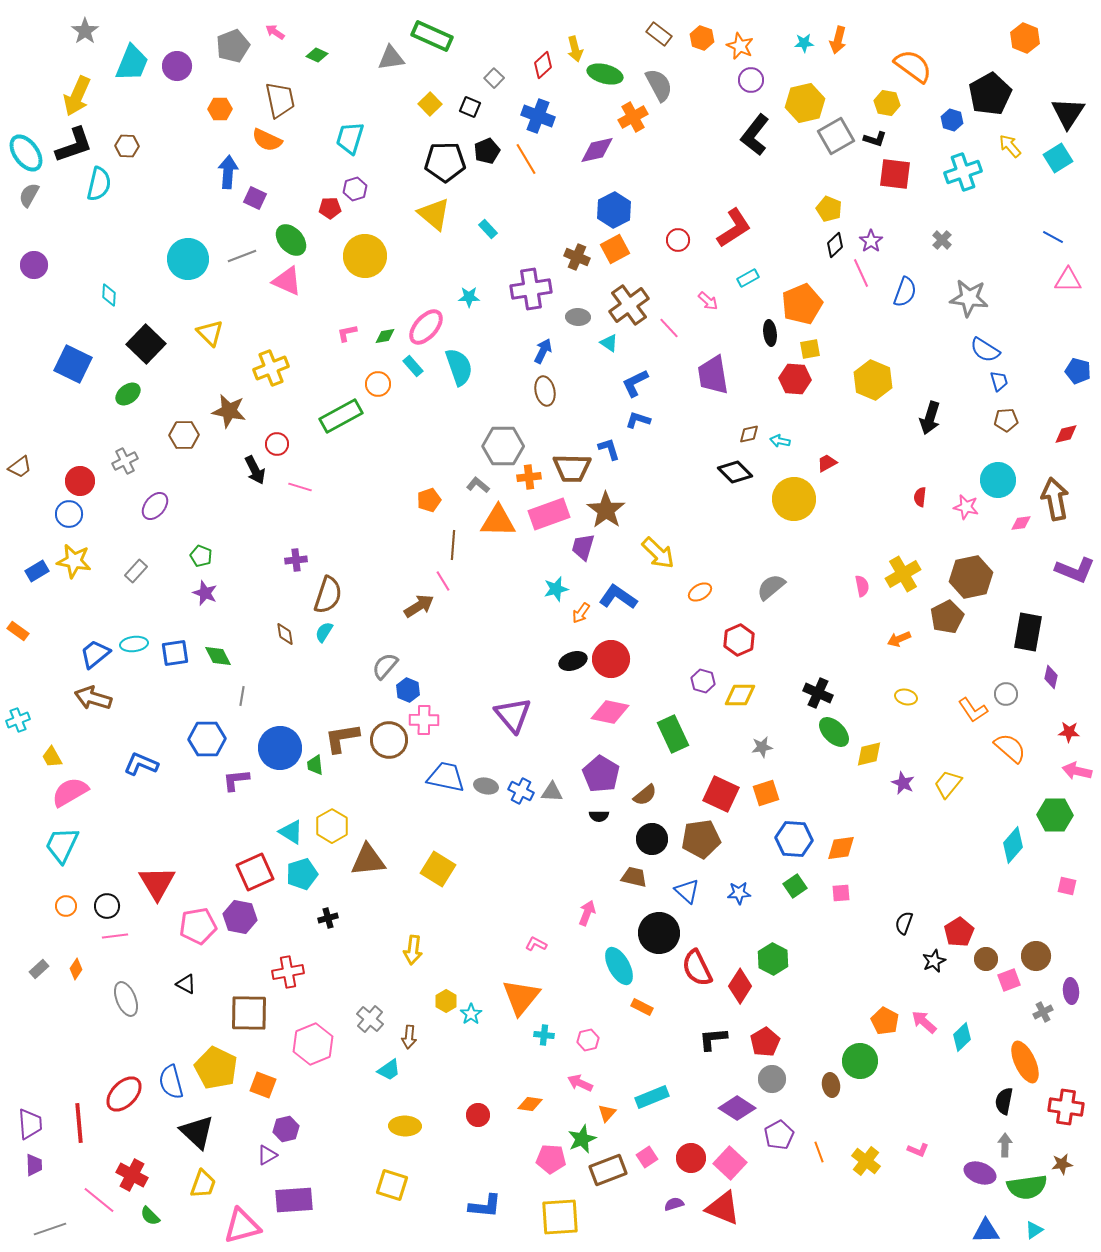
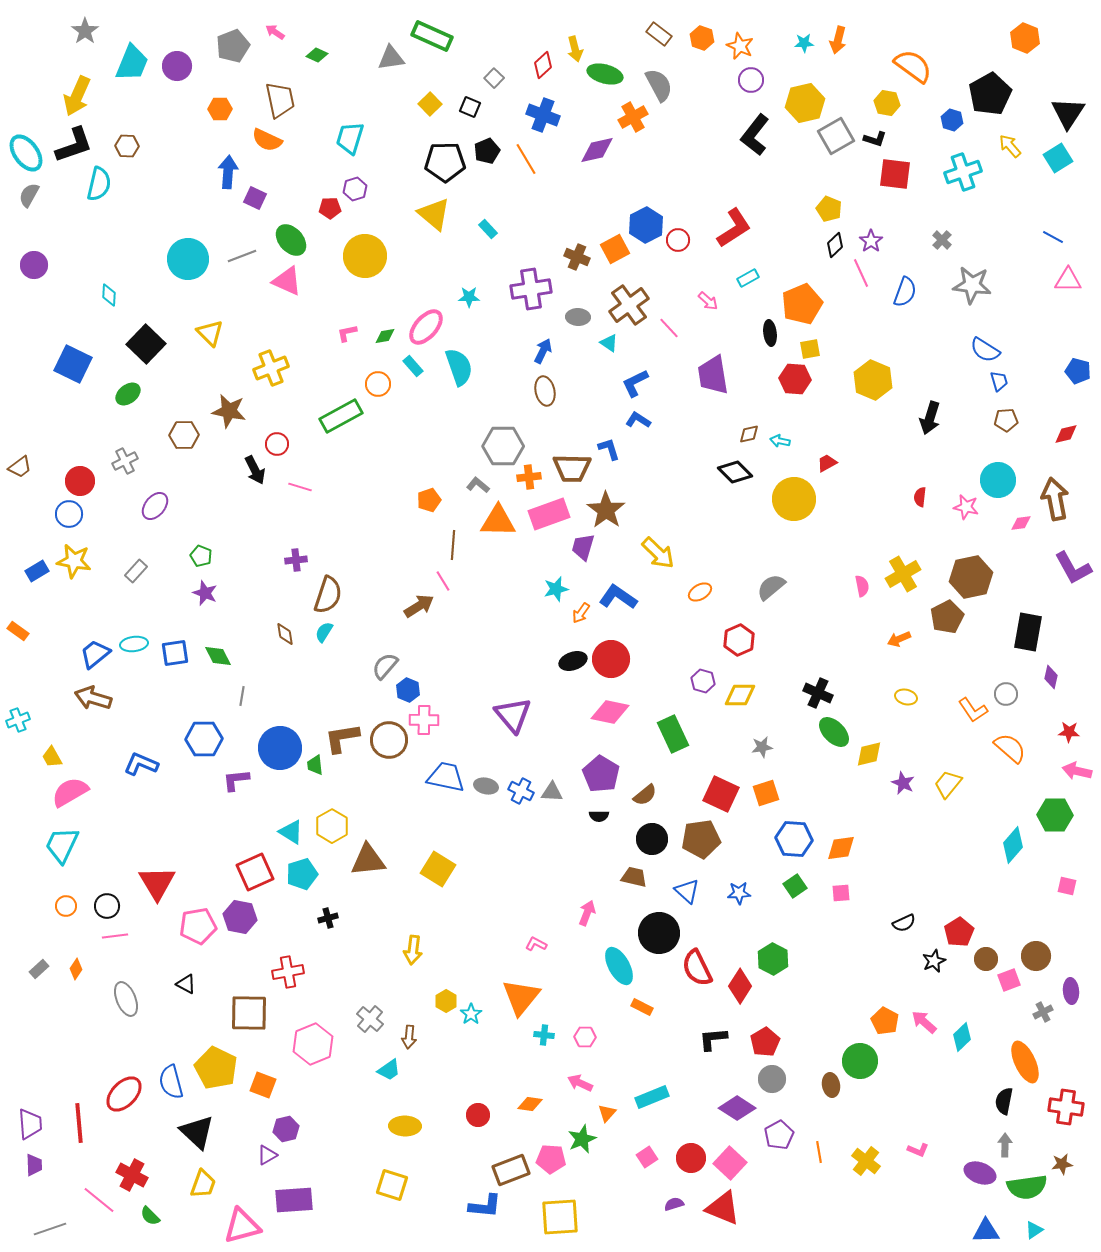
blue cross at (538, 116): moved 5 px right, 1 px up
blue hexagon at (614, 210): moved 32 px right, 15 px down
gray star at (969, 298): moved 3 px right, 13 px up
blue L-shape at (638, 420): rotated 15 degrees clockwise
purple L-shape at (1075, 570): moved 2 px left, 2 px up; rotated 39 degrees clockwise
blue hexagon at (207, 739): moved 3 px left
black semicircle at (904, 923): rotated 135 degrees counterclockwise
pink hexagon at (588, 1040): moved 3 px left, 3 px up; rotated 15 degrees clockwise
orange line at (819, 1152): rotated 10 degrees clockwise
brown rectangle at (608, 1170): moved 97 px left
